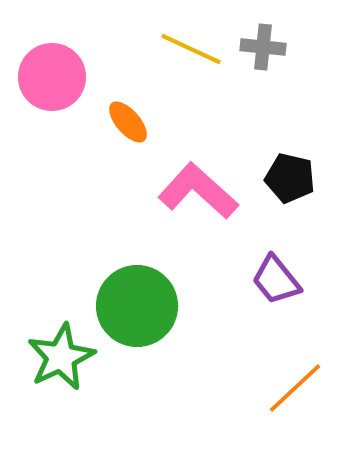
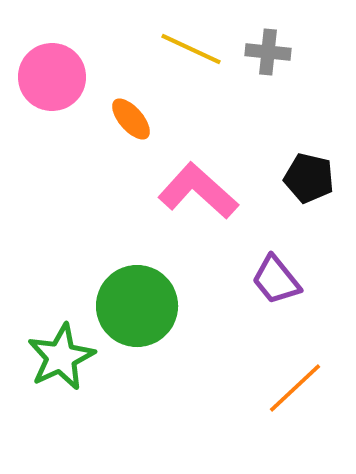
gray cross: moved 5 px right, 5 px down
orange ellipse: moved 3 px right, 3 px up
black pentagon: moved 19 px right
